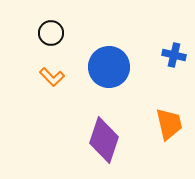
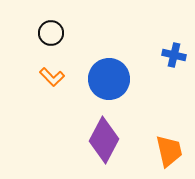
blue circle: moved 12 px down
orange trapezoid: moved 27 px down
purple diamond: rotated 9 degrees clockwise
